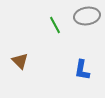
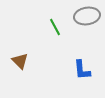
green line: moved 2 px down
blue L-shape: rotated 15 degrees counterclockwise
